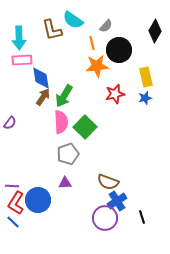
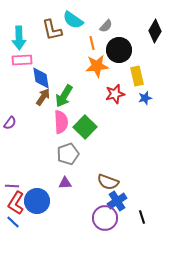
yellow rectangle: moved 9 px left, 1 px up
blue circle: moved 1 px left, 1 px down
